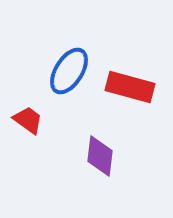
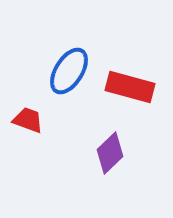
red trapezoid: rotated 16 degrees counterclockwise
purple diamond: moved 10 px right, 3 px up; rotated 39 degrees clockwise
